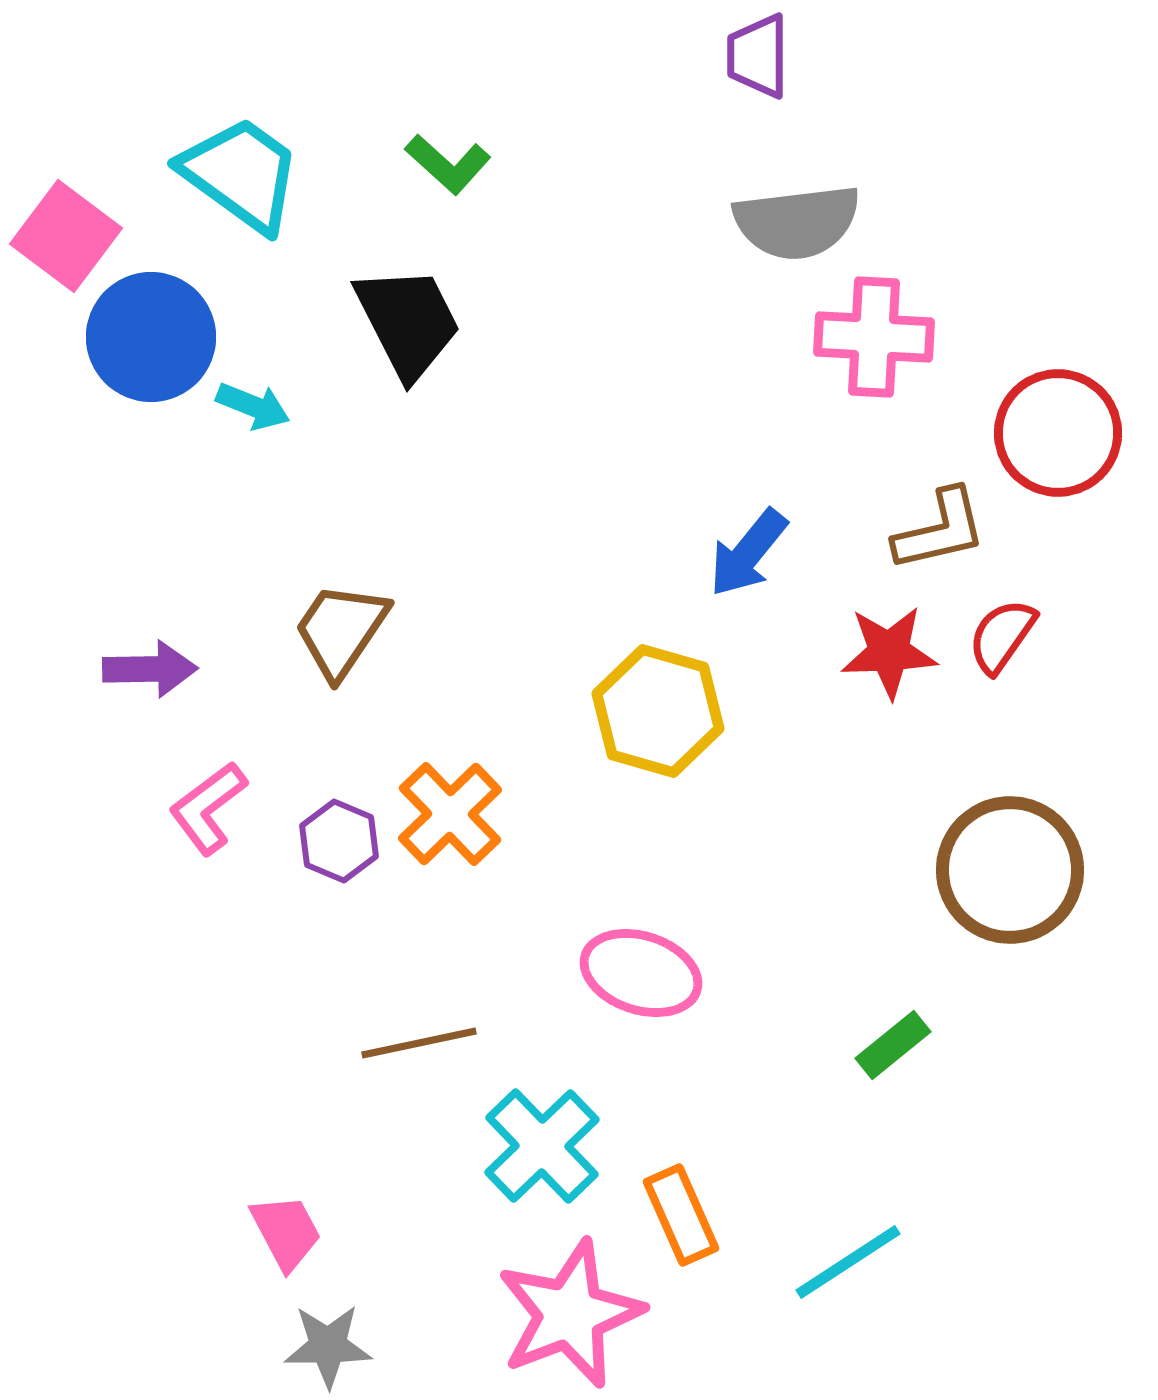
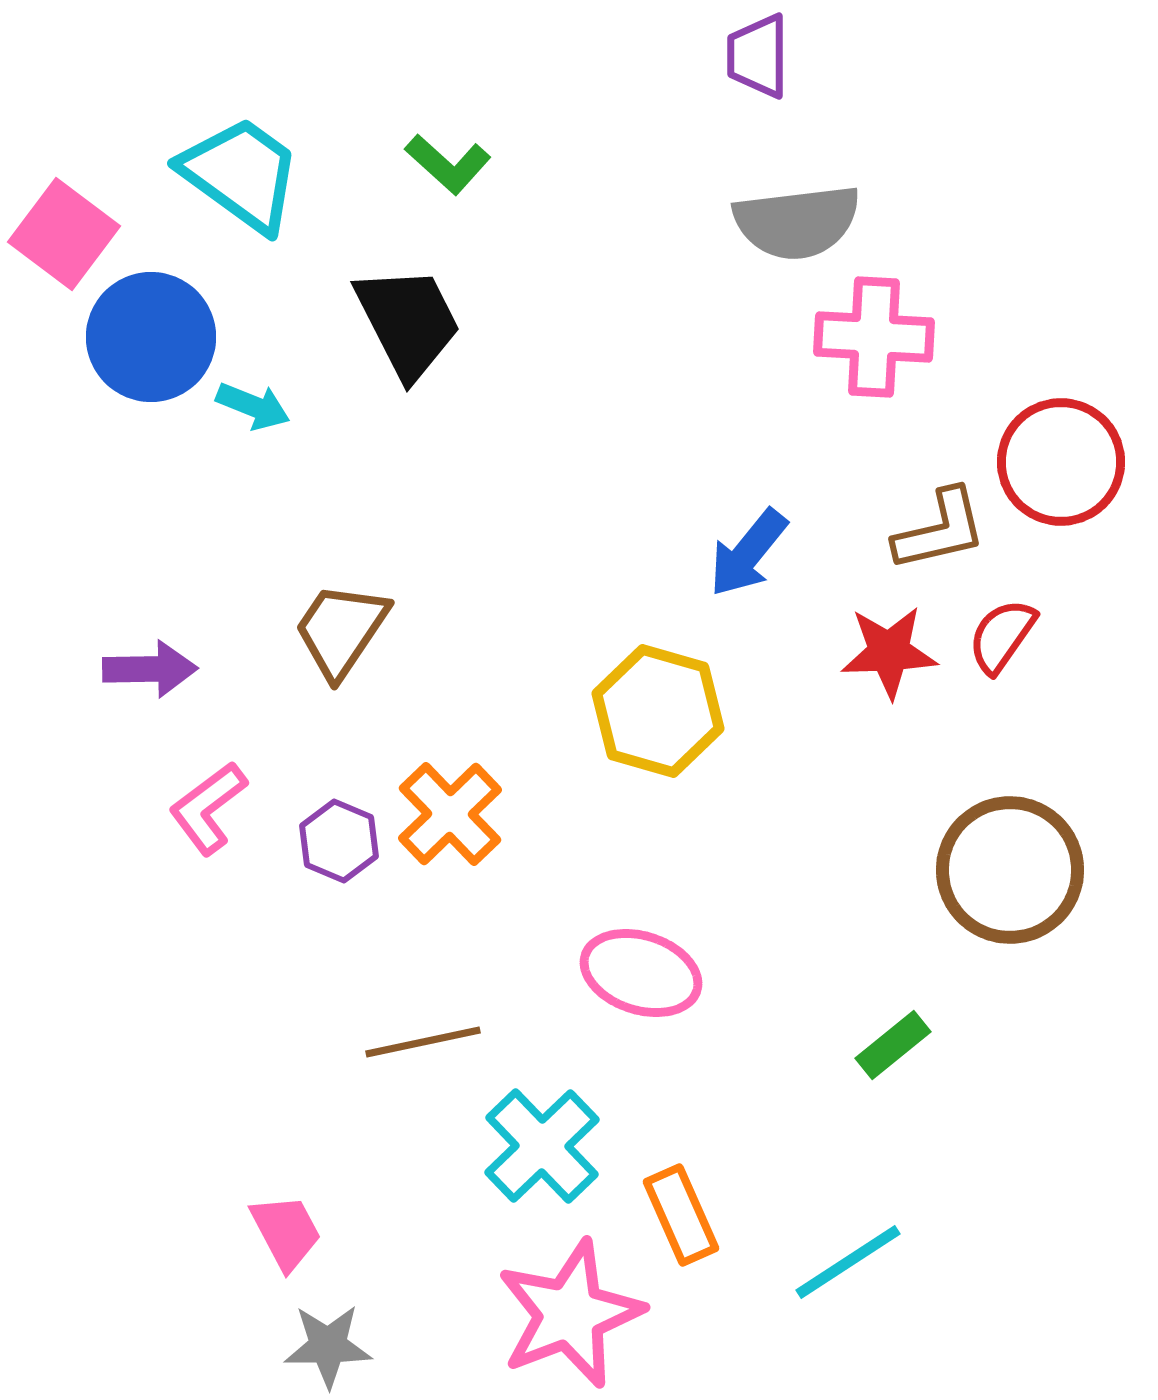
pink square: moved 2 px left, 2 px up
red circle: moved 3 px right, 29 px down
brown line: moved 4 px right, 1 px up
